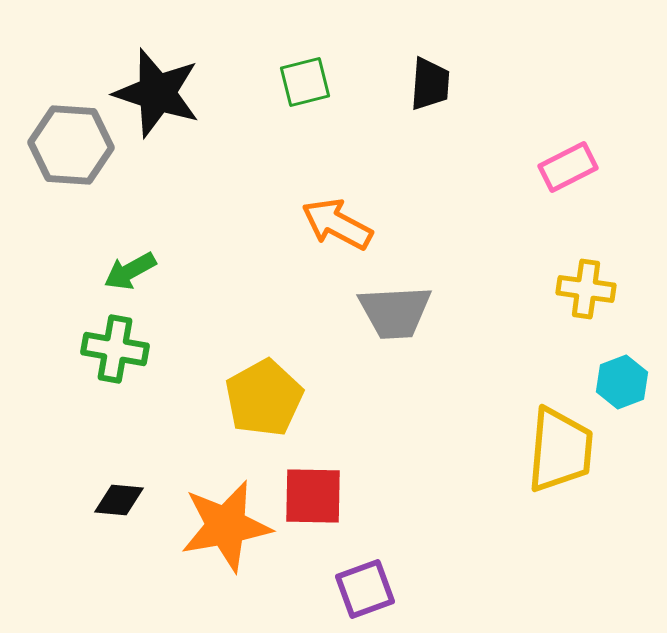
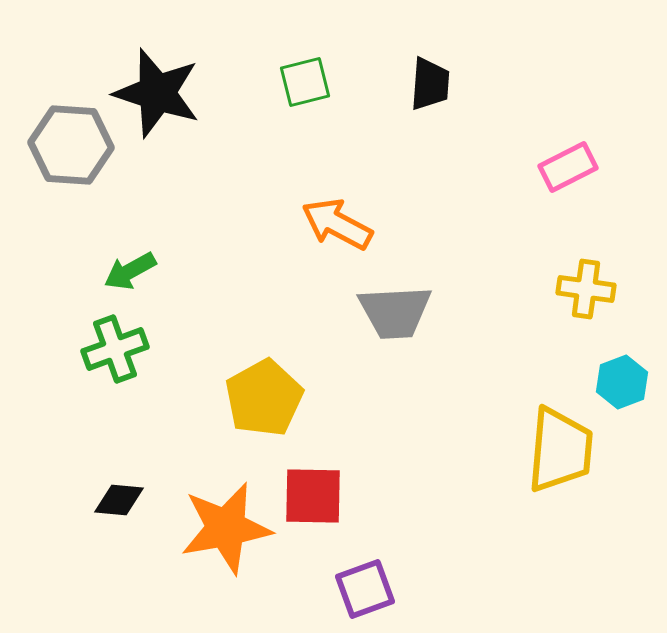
green cross: rotated 30 degrees counterclockwise
orange star: moved 2 px down
